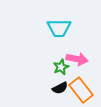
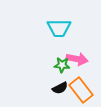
green star: moved 1 px right, 2 px up; rotated 28 degrees clockwise
